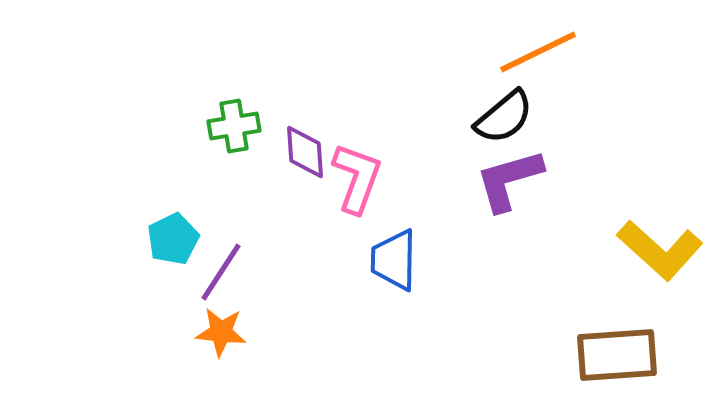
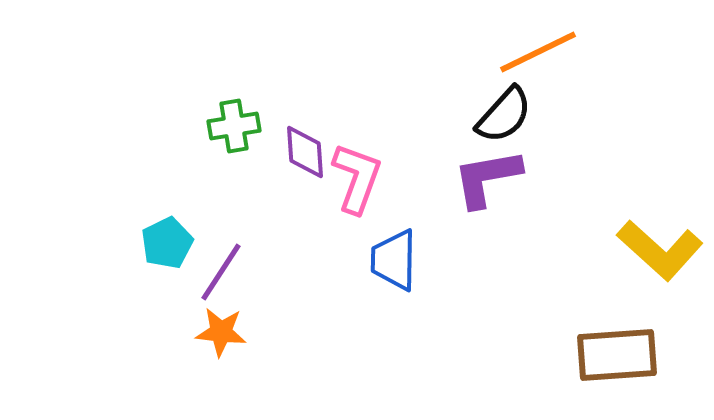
black semicircle: moved 2 px up; rotated 8 degrees counterclockwise
purple L-shape: moved 22 px left, 2 px up; rotated 6 degrees clockwise
cyan pentagon: moved 6 px left, 4 px down
